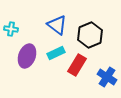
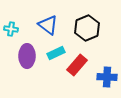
blue triangle: moved 9 px left
black hexagon: moved 3 px left, 7 px up
purple ellipse: rotated 20 degrees counterclockwise
red rectangle: rotated 10 degrees clockwise
blue cross: rotated 30 degrees counterclockwise
